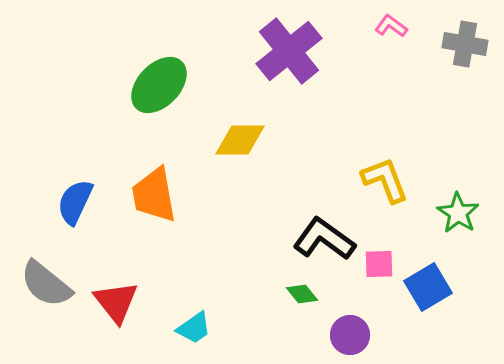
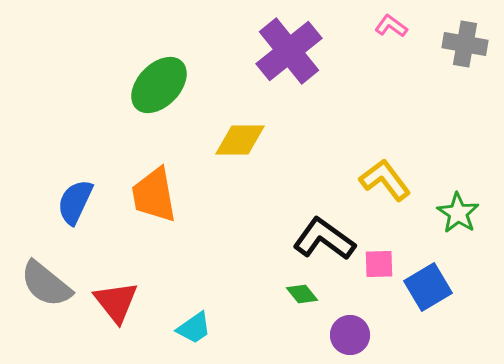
yellow L-shape: rotated 16 degrees counterclockwise
